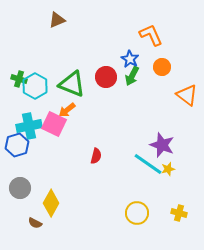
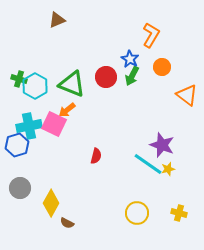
orange L-shape: rotated 55 degrees clockwise
brown semicircle: moved 32 px right
